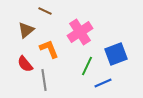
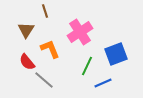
brown line: rotated 48 degrees clockwise
brown triangle: rotated 18 degrees counterclockwise
orange L-shape: moved 1 px right
red semicircle: moved 2 px right, 2 px up
gray line: rotated 40 degrees counterclockwise
